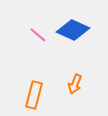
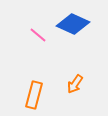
blue diamond: moved 6 px up
orange arrow: rotated 12 degrees clockwise
